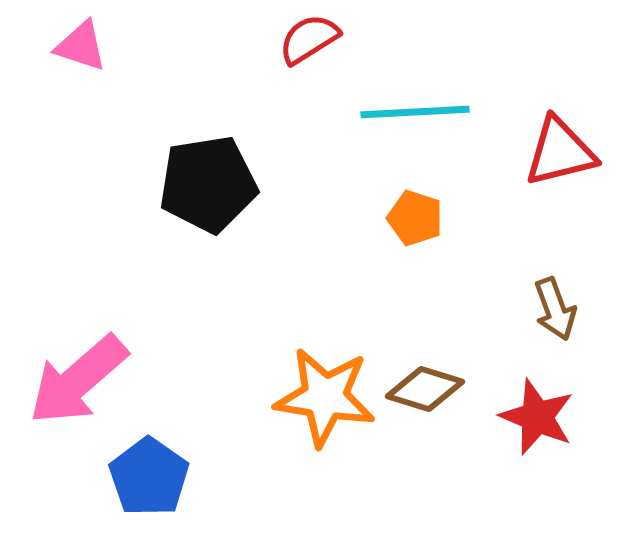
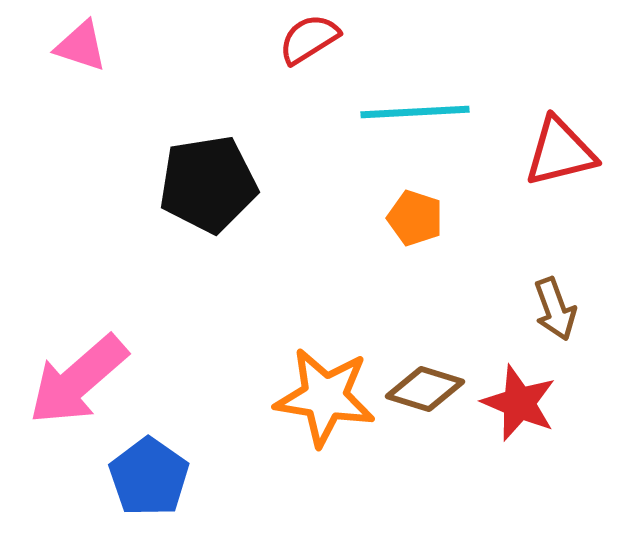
red star: moved 18 px left, 14 px up
